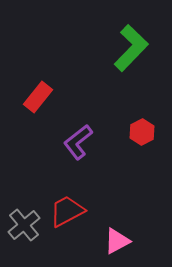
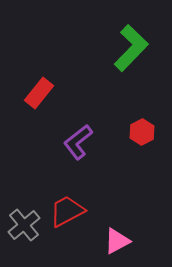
red rectangle: moved 1 px right, 4 px up
